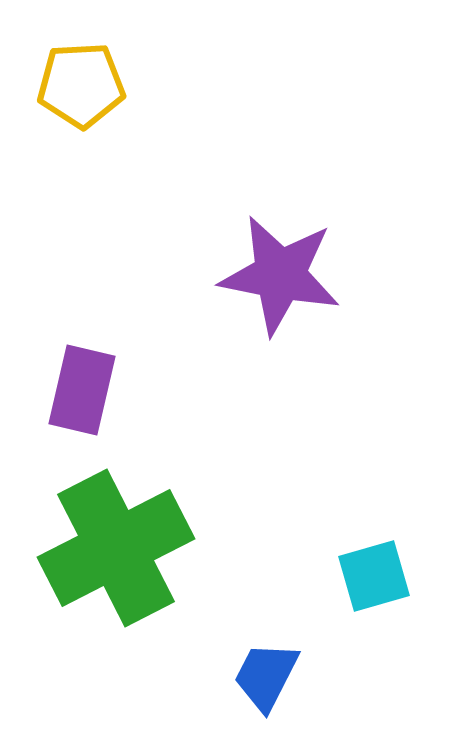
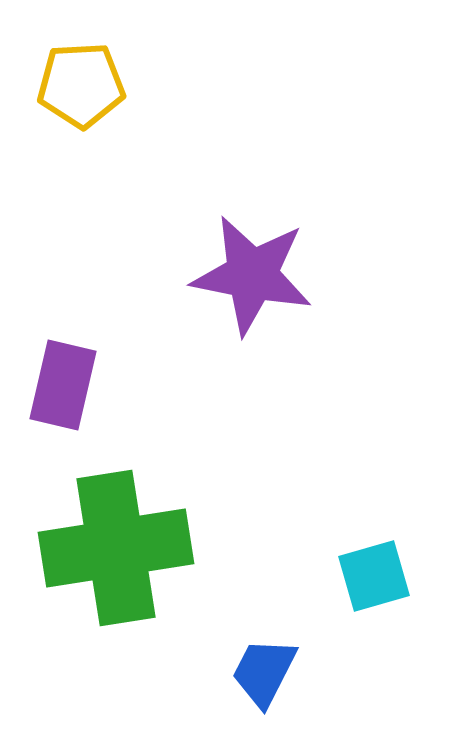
purple star: moved 28 px left
purple rectangle: moved 19 px left, 5 px up
green cross: rotated 18 degrees clockwise
blue trapezoid: moved 2 px left, 4 px up
